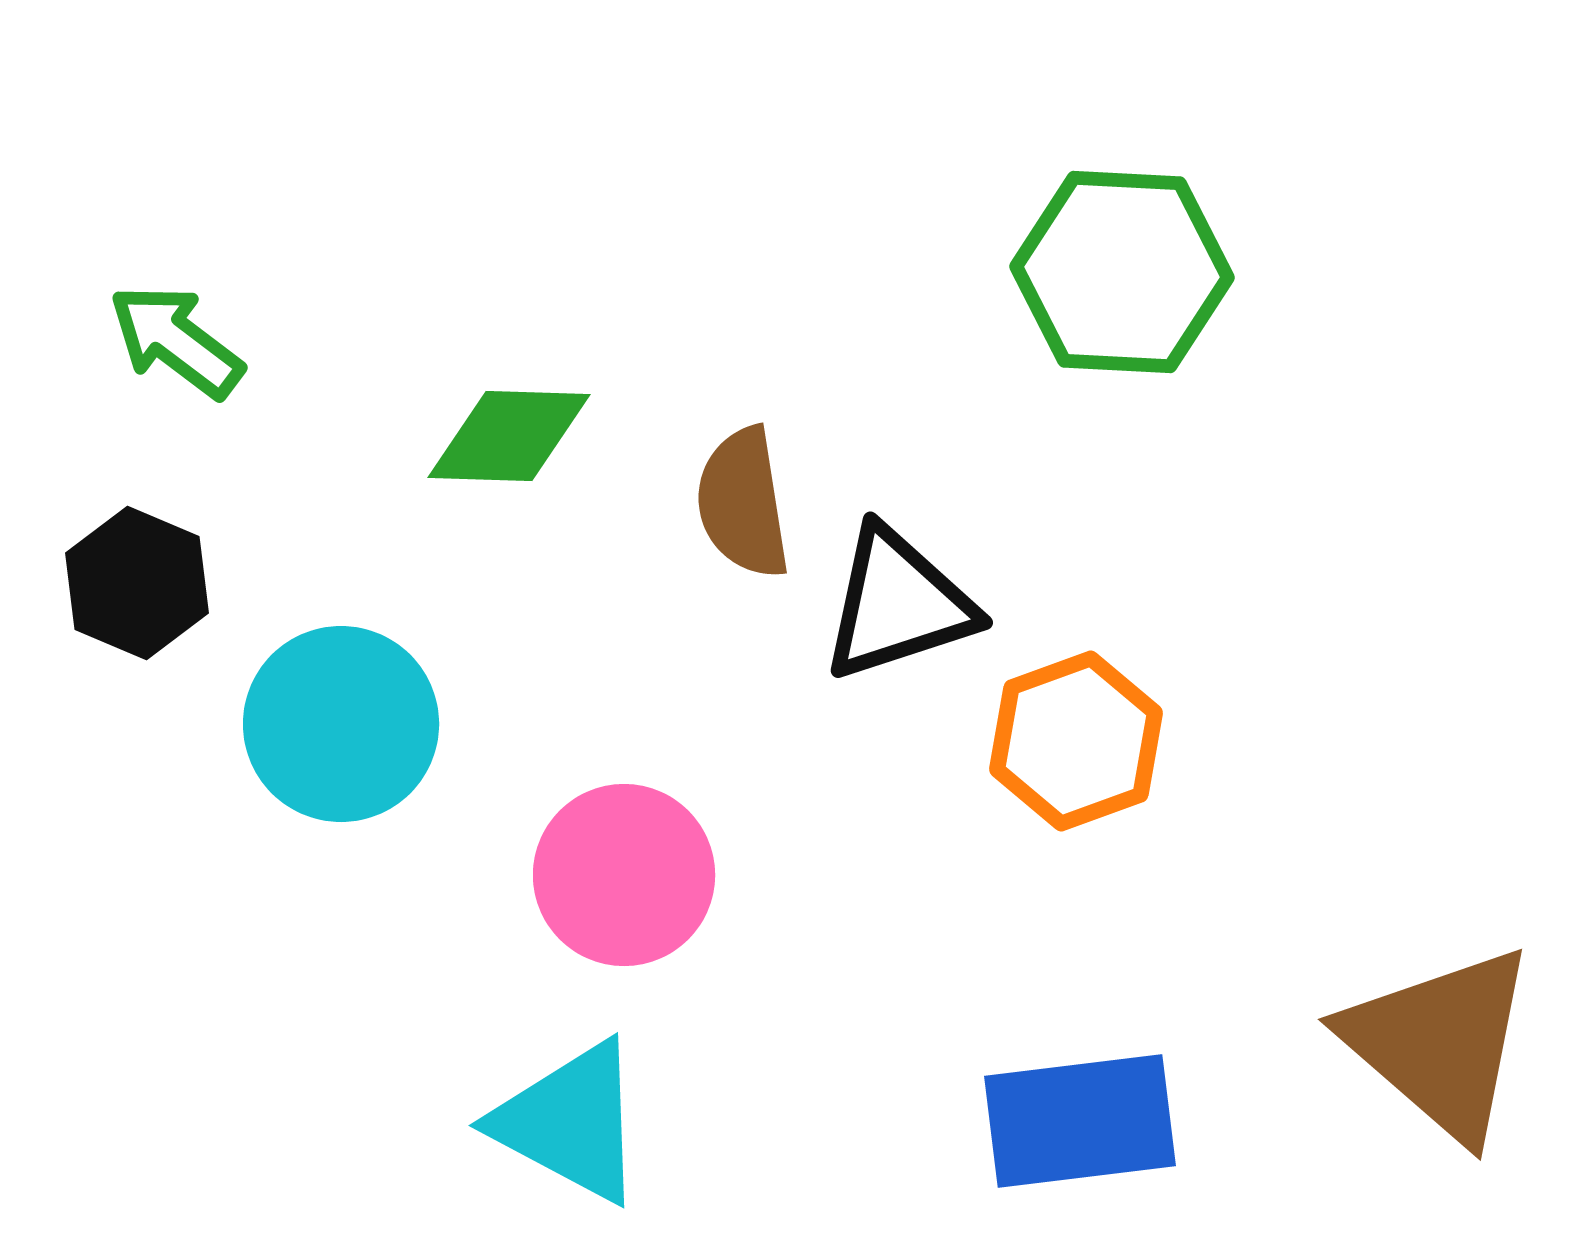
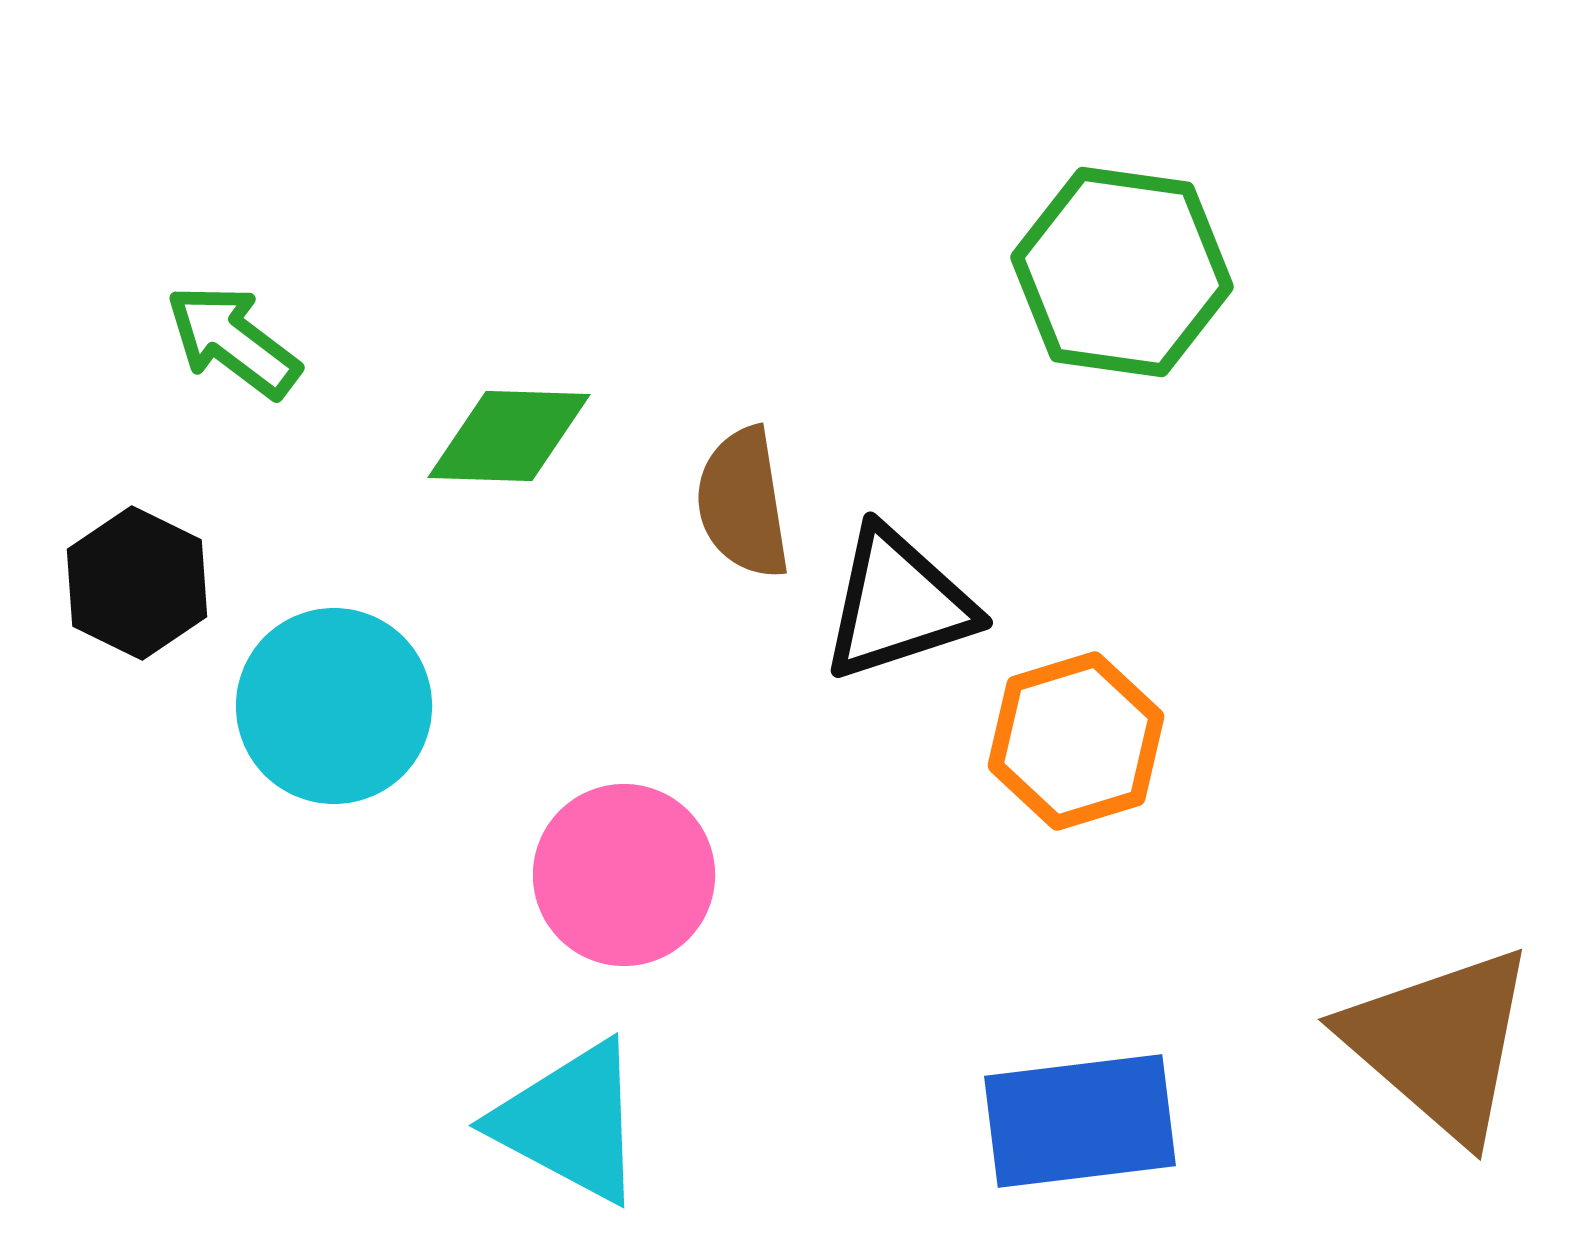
green hexagon: rotated 5 degrees clockwise
green arrow: moved 57 px right
black hexagon: rotated 3 degrees clockwise
cyan circle: moved 7 px left, 18 px up
orange hexagon: rotated 3 degrees clockwise
